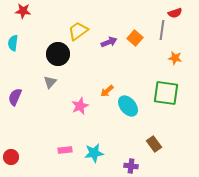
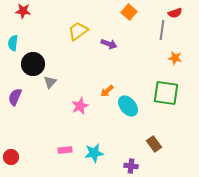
orange square: moved 6 px left, 26 px up
purple arrow: moved 2 px down; rotated 42 degrees clockwise
black circle: moved 25 px left, 10 px down
